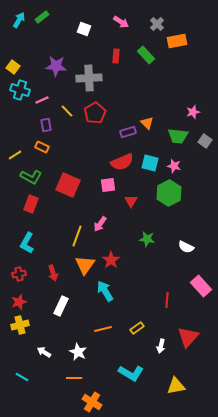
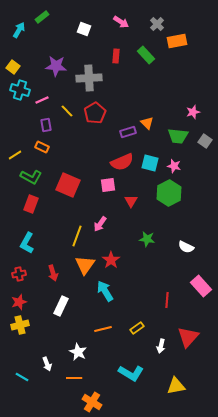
cyan arrow at (19, 20): moved 10 px down
white arrow at (44, 352): moved 3 px right, 12 px down; rotated 144 degrees counterclockwise
